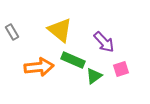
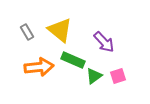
gray rectangle: moved 15 px right
pink square: moved 3 px left, 7 px down
